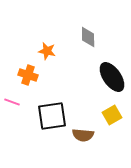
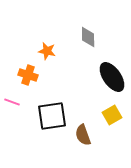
brown semicircle: rotated 65 degrees clockwise
